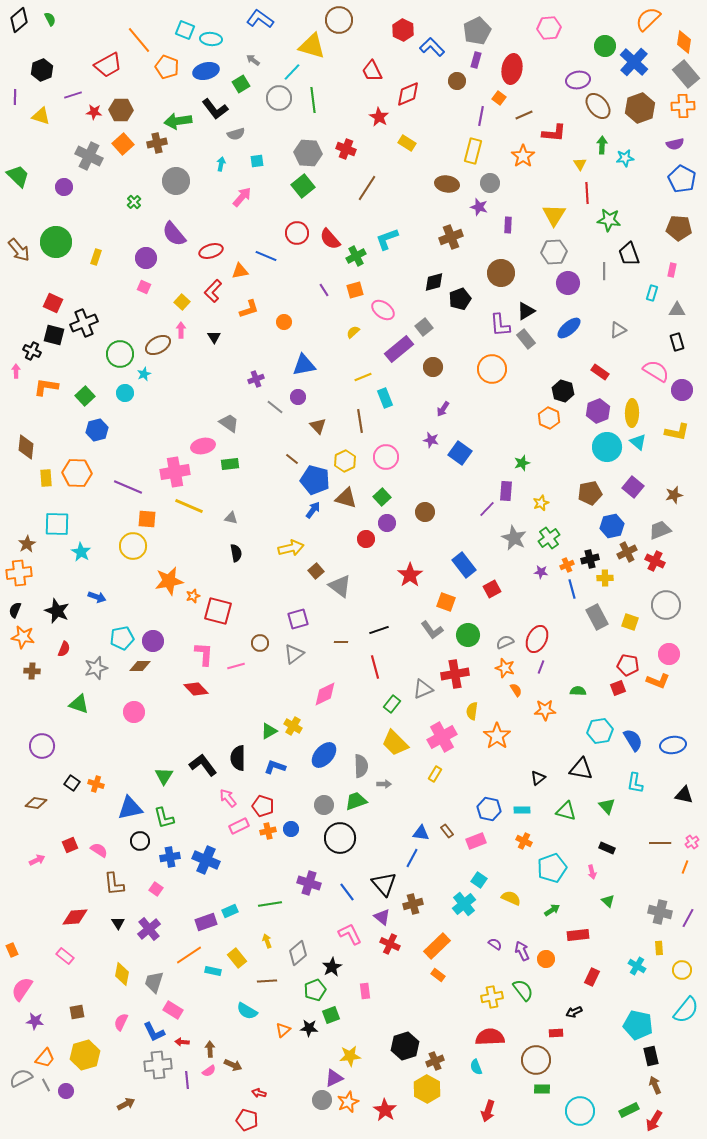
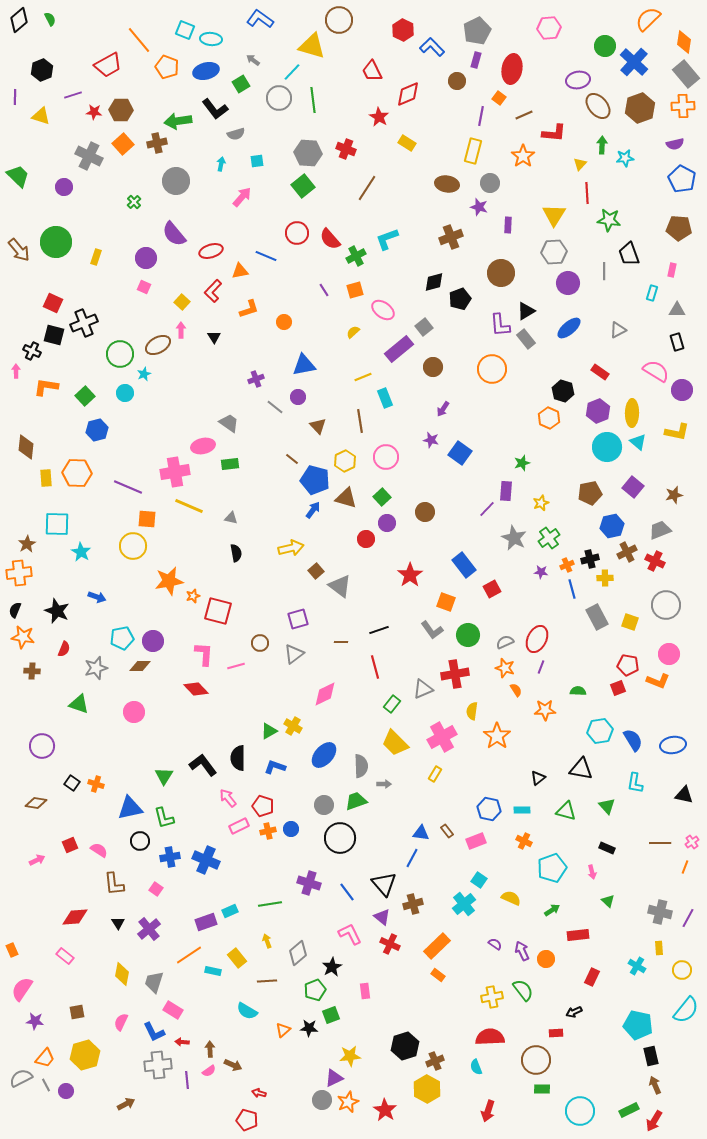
yellow triangle at (580, 164): rotated 16 degrees clockwise
